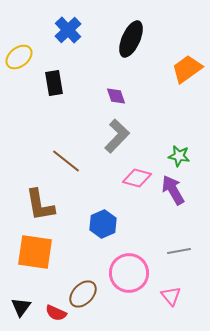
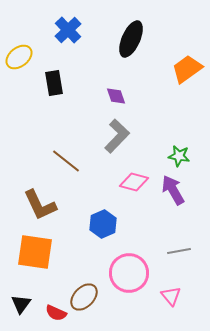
pink diamond: moved 3 px left, 4 px down
brown L-shape: rotated 15 degrees counterclockwise
brown ellipse: moved 1 px right, 3 px down
black triangle: moved 3 px up
